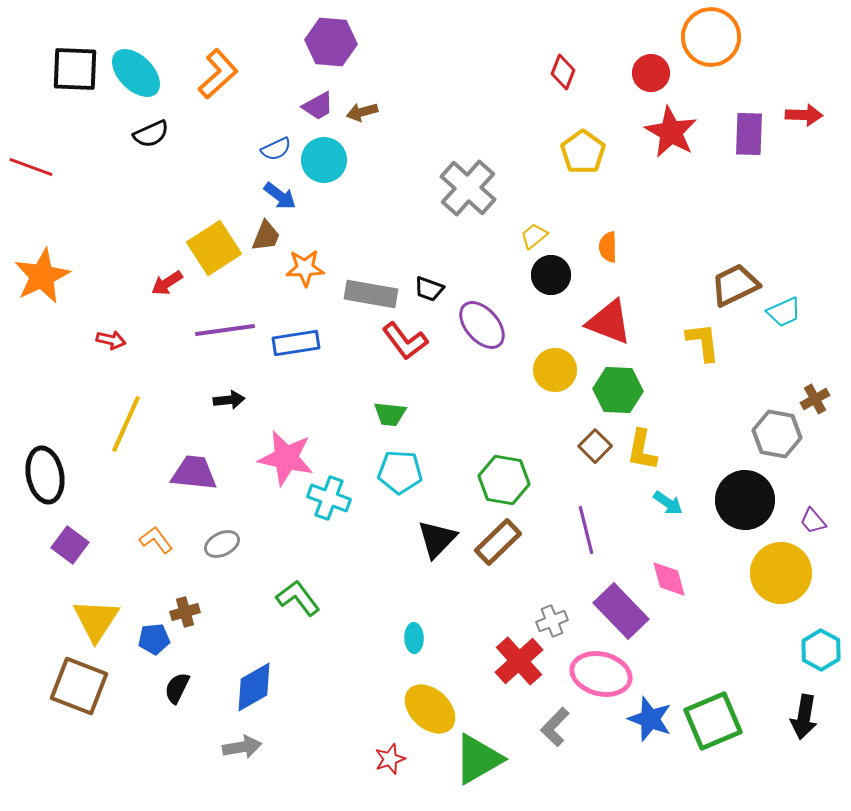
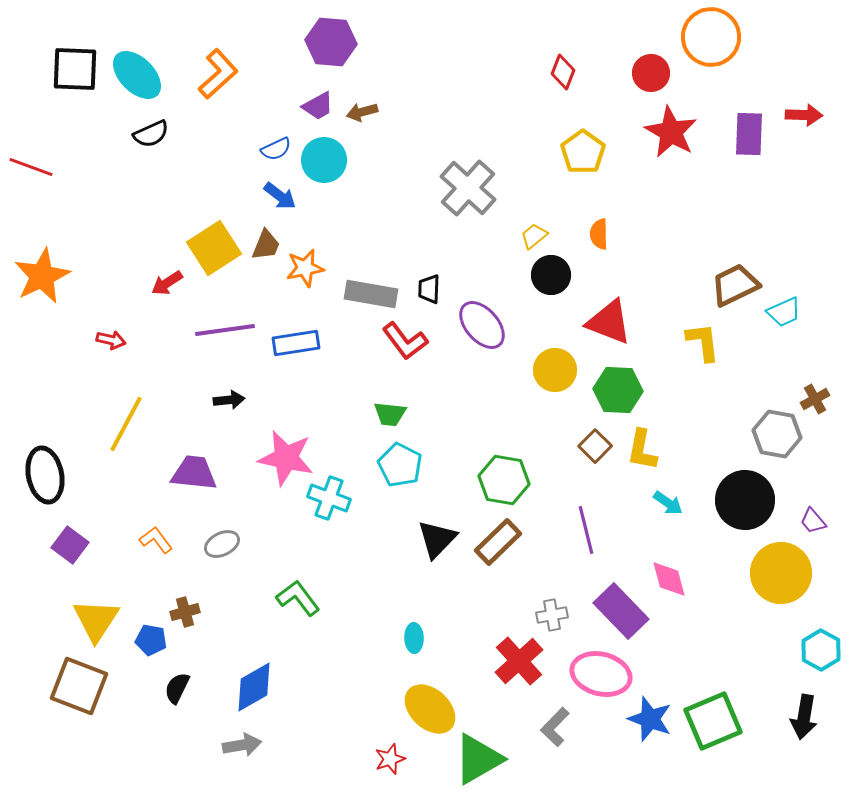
cyan ellipse at (136, 73): moved 1 px right, 2 px down
brown trapezoid at (266, 236): moved 9 px down
orange semicircle at (608, 247): moved 9 px left, 13 px up
orange star at (305, 268): rotated 9 degrees counterclockwise
black trapezoid at (429, 289): rotated 72 degrees clockwise
yellow line at (126, 424): rotated 4 degrees clockwise
cyan pentagon at (400, 472): moved 7 px up; rotated 24 degrees clockwise
gray cross at (552, 621): moved 6 px up; rotated 12 degrees clockwise
blue pentagon at (154, 639): moved 3 px left, 1 px down; rotated 16 degrees clockwise
gray arrow at (242, 747): moved 2 px up
